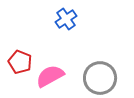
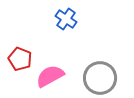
blue cross: rotated 20 degrees counterclockwise
red pentagon: moved 3 px up
